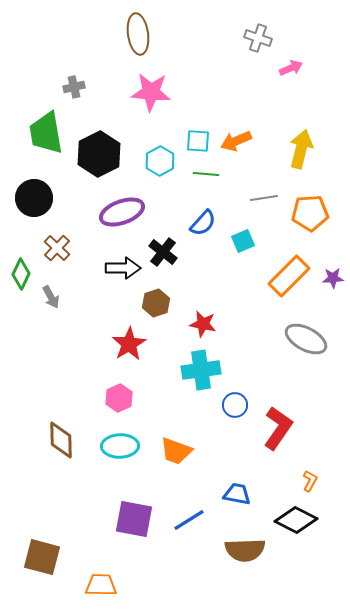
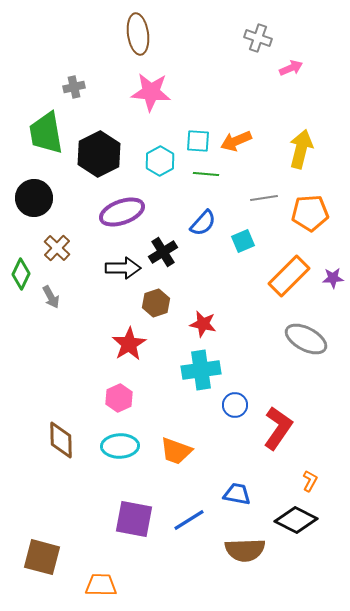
black cross at (163, 252): rotated 20 degrees clockwise
